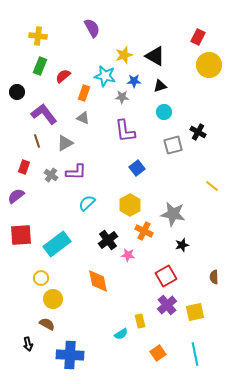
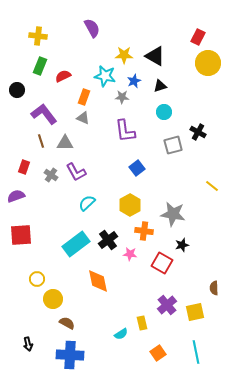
yellow star at (124, 55): rotated 18 degrees clockwise
yellow circle at (209, 65): moved 1 px left, 2 px up
red semicircle at (63, 76): rotated 14 degrees clockwise
blue star at (134, 81): rotated 24 degrees counterclockwise
black circle at (17, 92): moved 2 px up
orange rectangle at (84, 93): moved 4 px down
brown line at (37, 141): moved 4 px right
gray triangle at (65, 143): rotated 30 degrees clockwise
purple L-shape at (76, 172): rotated 60 degrees clockwise
purple semicircle at (16, 196): rotated 18 degrees clockwise
orange cross at (144, 231): rotated 18 degrees counterclockwise
cyan rectangle at (57, 244): moved 19 px right
pink star at (128, 255): moved 2 px right, 1 px up
red square at (166, 276): moved 4 px left, 13 px up; rotated 30 degrees counterclockwise
brown semicircle at (214, 277): moved 11 px down
yellow circle at (41, 278): moved 4 px left, 1 px down
yellow rectangle at (140, 321): moved 2 px right, 2 px down
brown semicircle at (47, 324): moved 20 px right, 1 px up
cyan line at (195, 354): moved 1 px right, 2 px up
